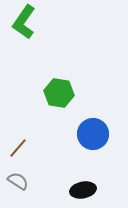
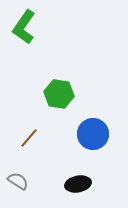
green L-shape: moved 5 px down
green hexagon: moved 1 px down
brown line: moved 11 px right, 10 px up
black ellipse: moved 5 px left, 6 px up
